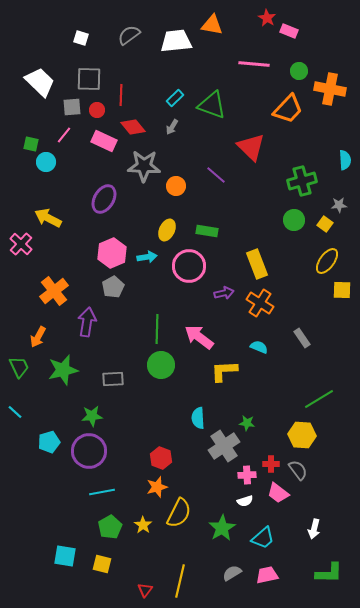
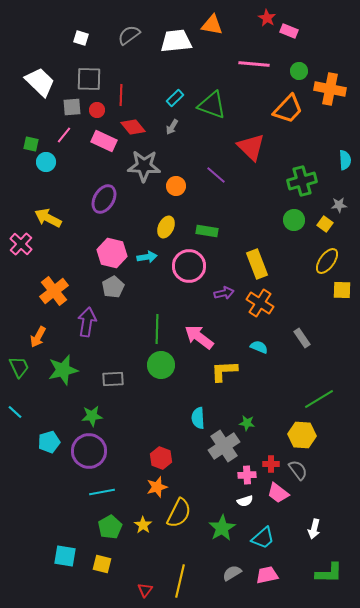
yellow ellipse at (167, 230): moved 1 px left, 3 px up
pink hexagon at (112, 253): rotated 24 degrees counterclockwise
